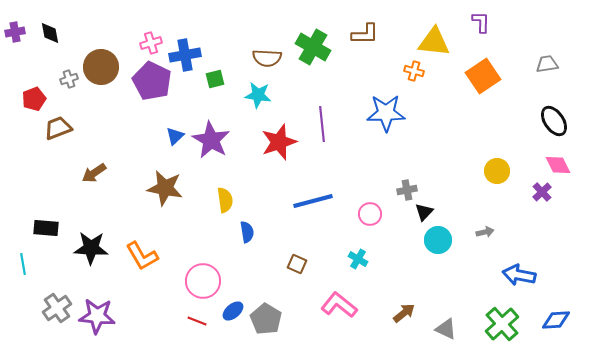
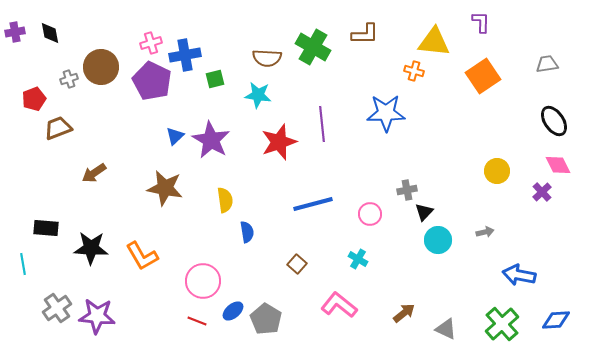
blue line at (313, 201): moved 3 px down
brown square at (297, 264): rotated 18 degrees clockwise
